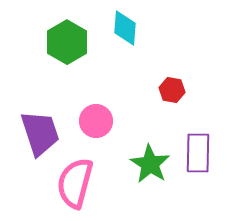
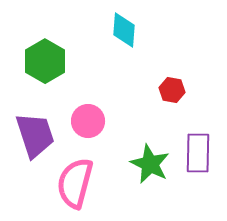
cyan diamond: moved 1 px left, 2 px down
green hexagon: moved 22 px left, 19 px down
pink circle: moved 8 px left
purple trapezoid: moved 5 px left, 2 px down
green star: rotated 6 degrees counterclockwise
